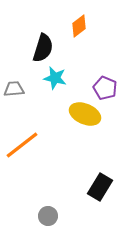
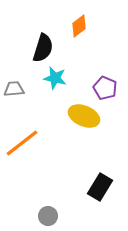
yellow ellipse: moved 1 px left, 2 px down
orange line: moved 2 px up
